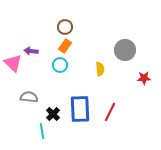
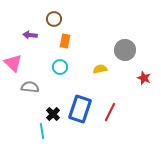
brown circle: moved 11 px left, 8 px up
orange rectangle: moved 5 px up; rotated 24 degrees counterclockwise
purple arrow: moved 1 px left, 16 px up
cyan circle: moved 2 px down
yellow semicircle: rotated 96 degrees counterclockwise
red star: rotated 24 degrees clockwise
gray semicircle: moved 1 px right, 10 px up
blue rectangle: rotated 20 degrees clockwise
